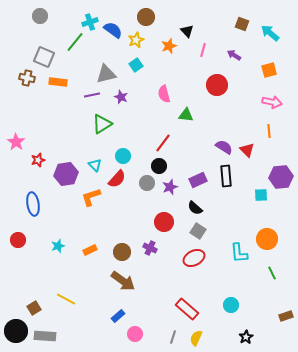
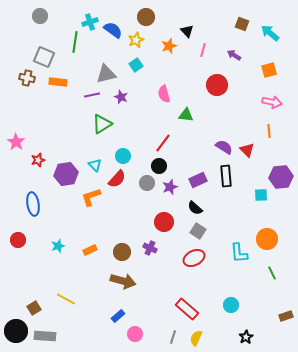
green line at (75, 42): rotated 30 degrees counterclockwise
brown arrow at (123, 281): rotated 20 degrees counterclockwise
